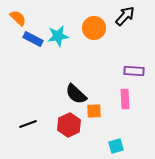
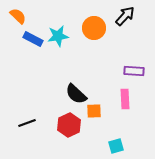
orange semicircle: moved 2 px up
black line: moved 1 px left, 1 px up
